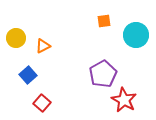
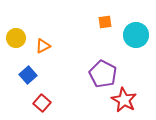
orange square: moved 1 px right, 1 px down
purple pentagon: rotated 16 degrees counterclockwise
